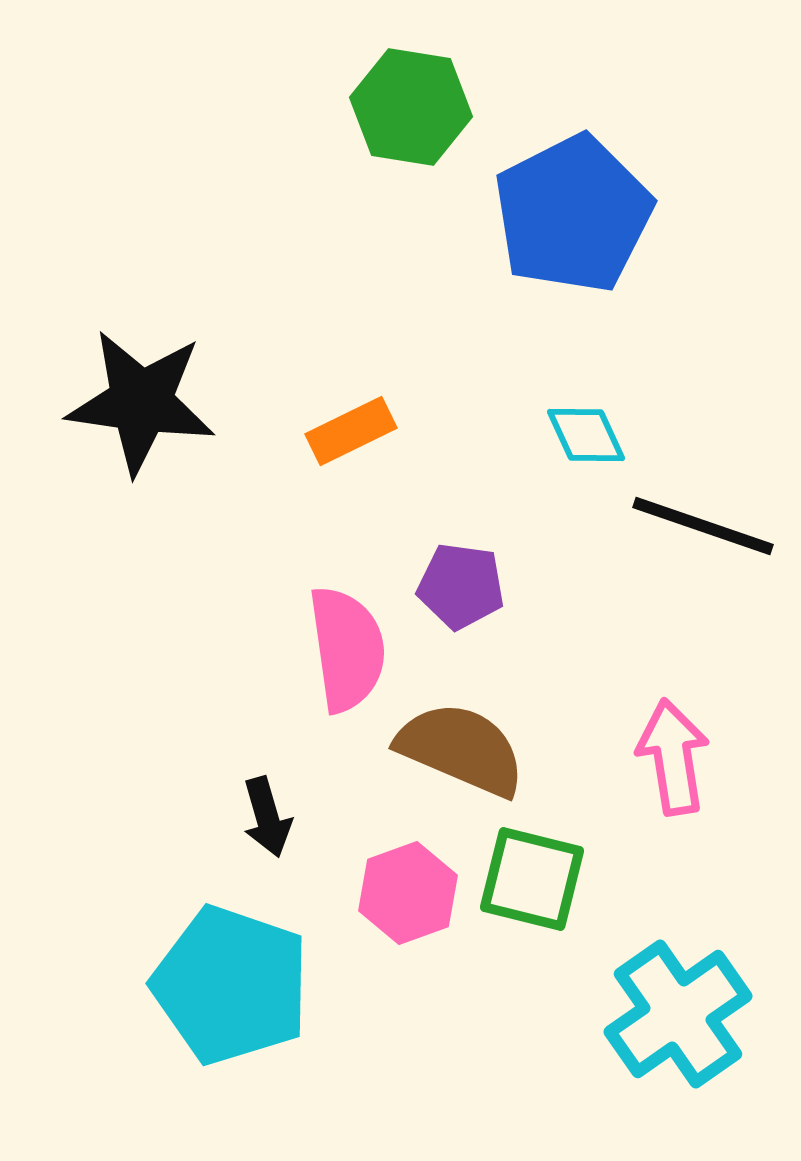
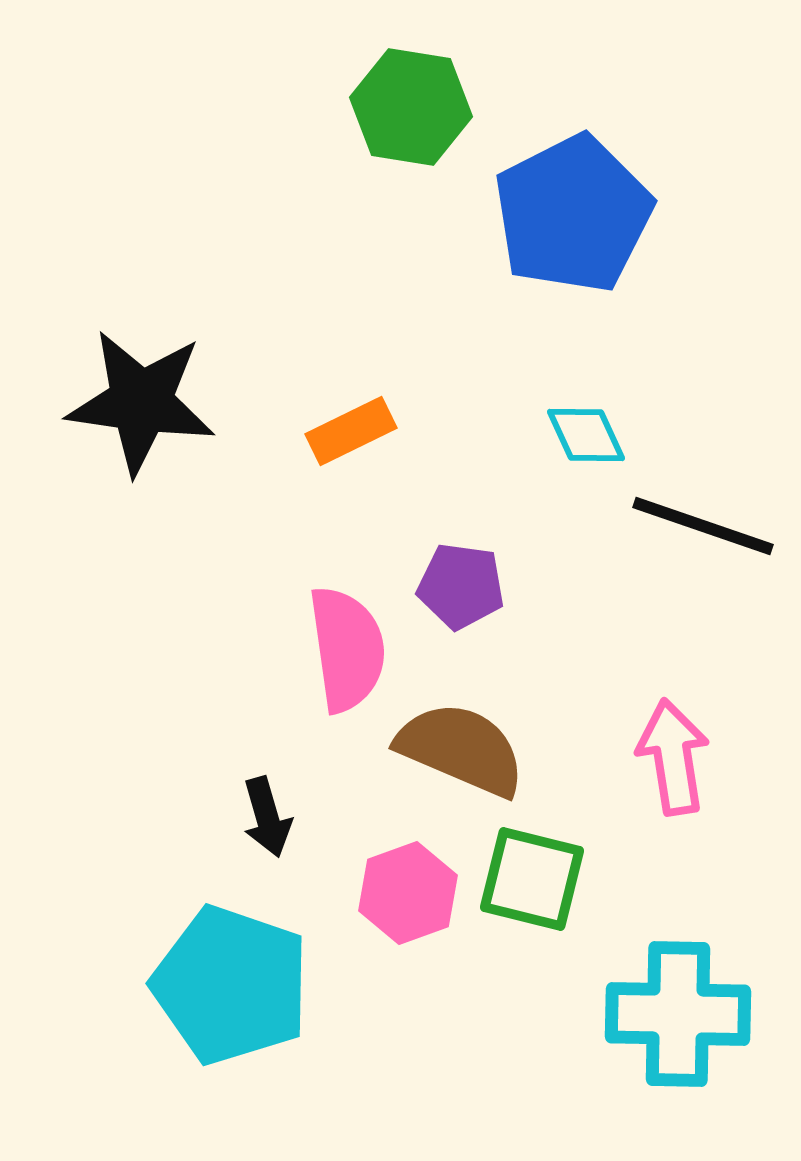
cyan cross: rotated 36 degrees clockwise
